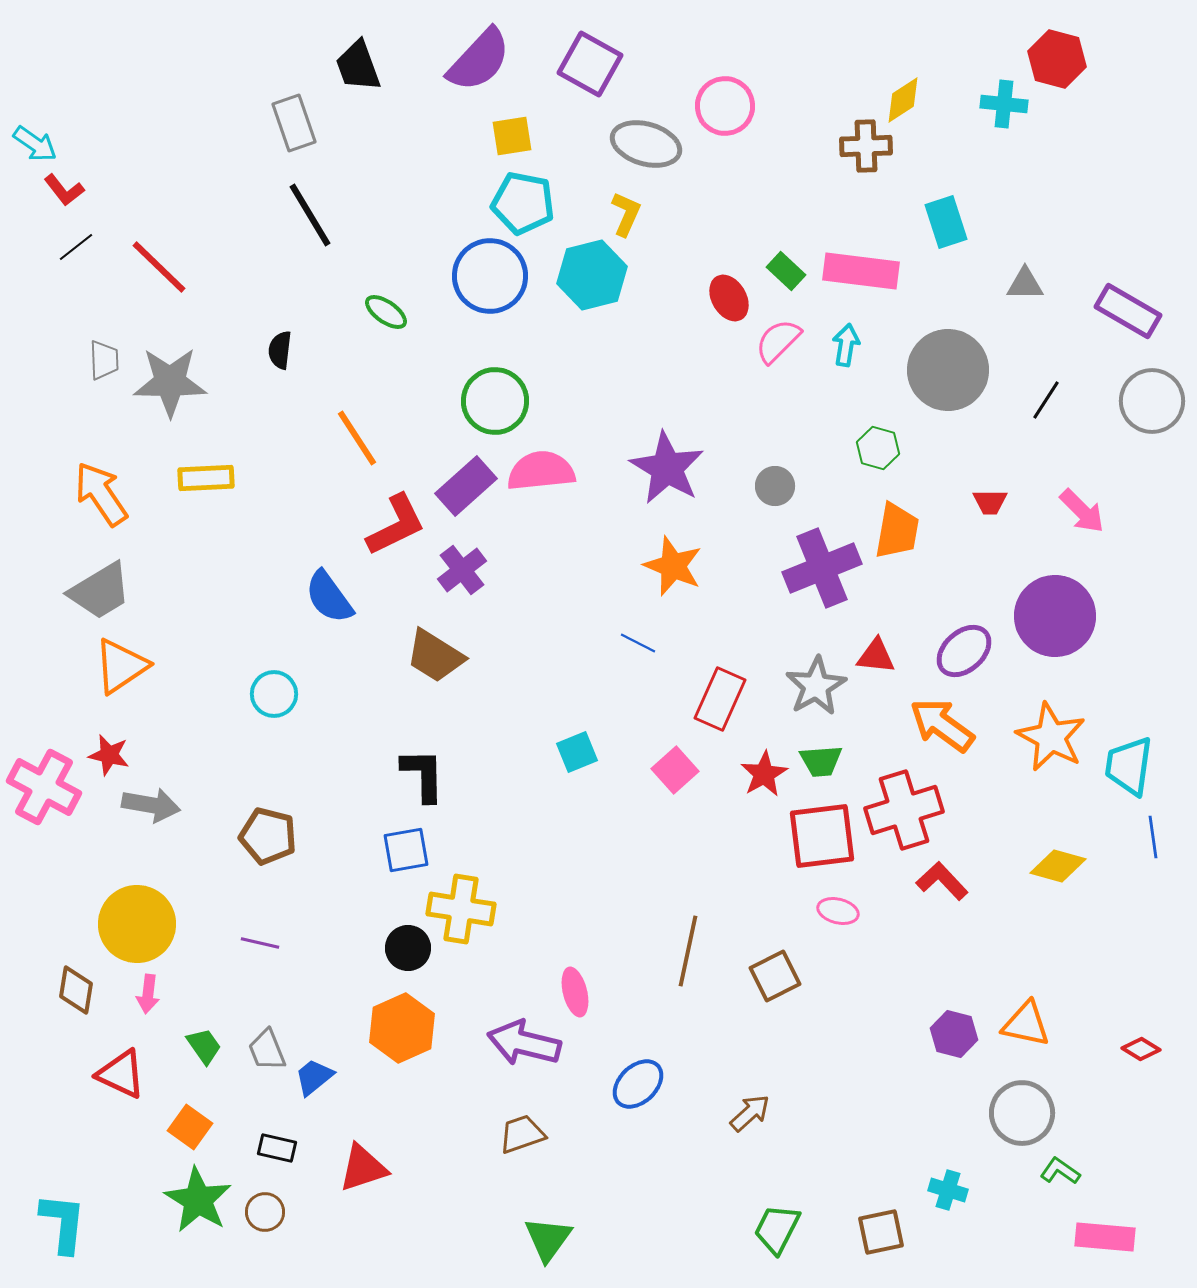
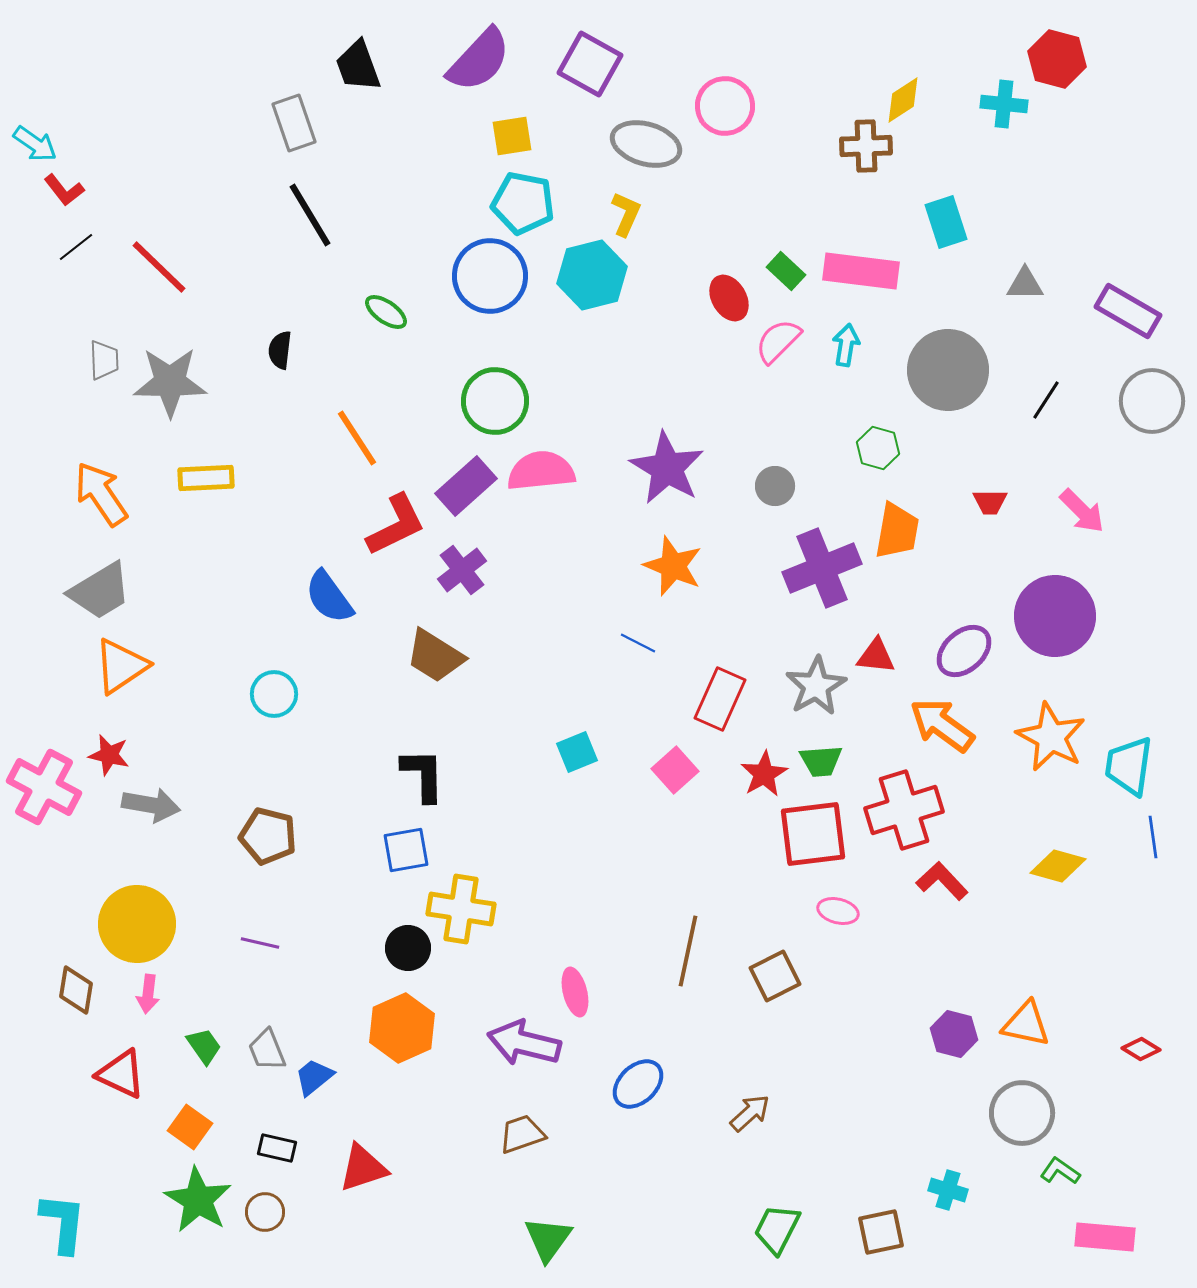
red square at (822, 836): moved 9 px left, 2 px up
